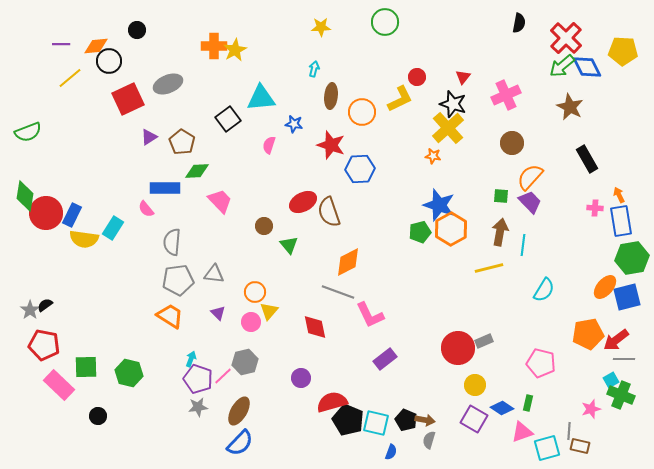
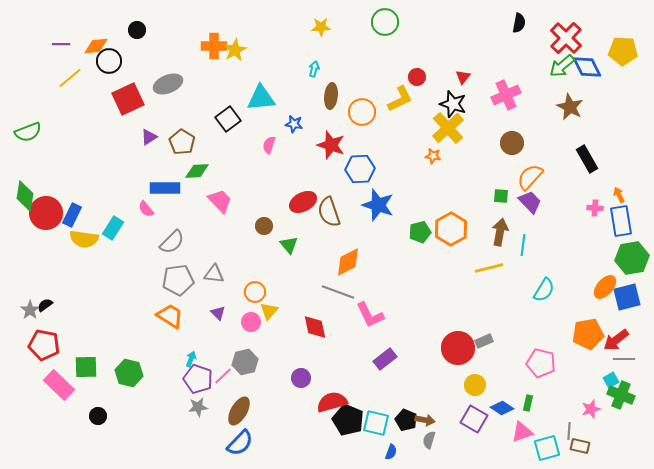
blue star at (439, 205): moved 61 px left
gray semicircle at (172, 242): rotated 140 degrees counterclockwise
